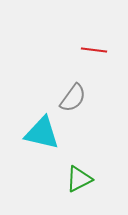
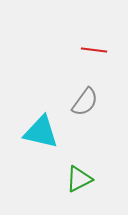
gray semicircle: moved 12 px right, 4 px down
cyan triangle: moved 1 px left, 1 px up
